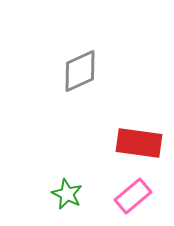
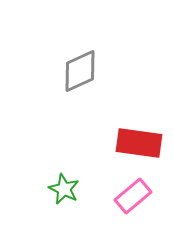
green star: moved 3 px left, 5 px up
